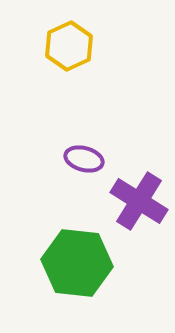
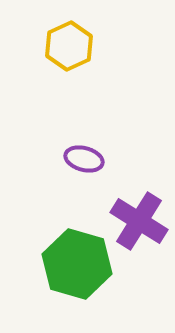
purple cross: moved 20 px down
green hexagon: moved 1 px down; rotated 10 degrees clockwise
